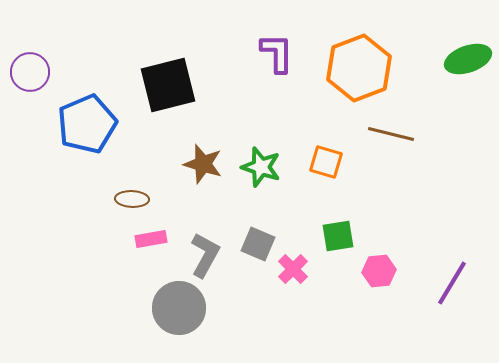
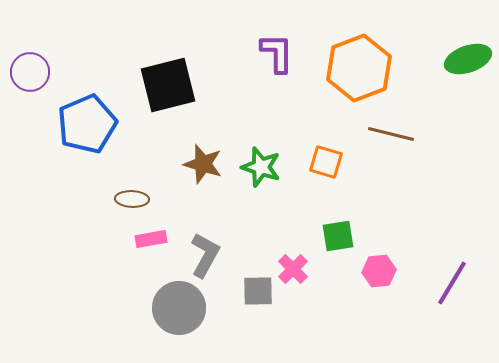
gray square: moved 47 px down; rotated 24 degrees counterclockwise
